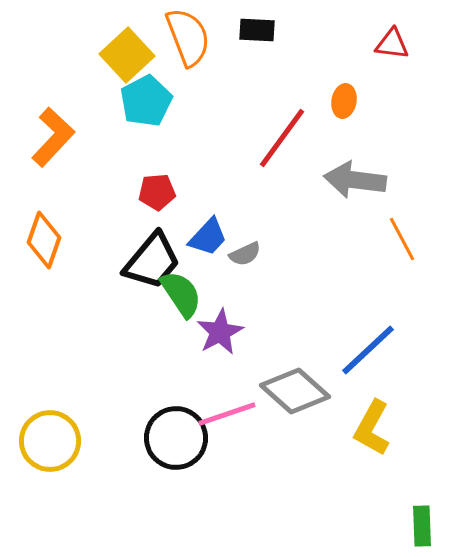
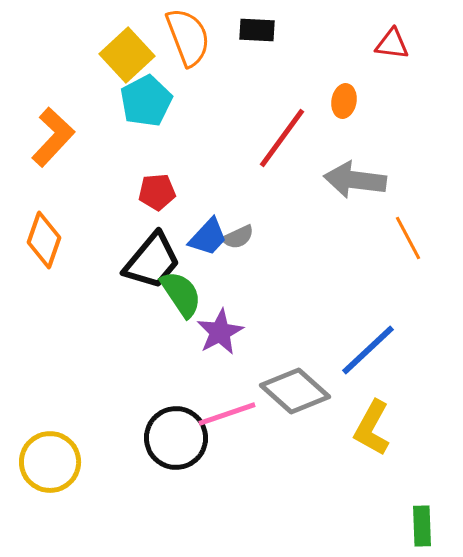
orange line: moved 6 px right, 1 px up
gray semicircle: moved 7 px left, 17 px up
yellow circle: moved 21 px down
